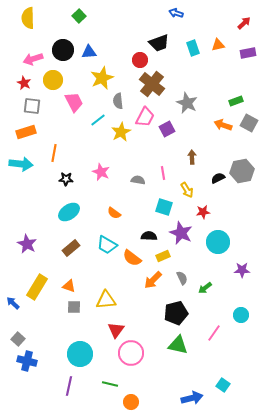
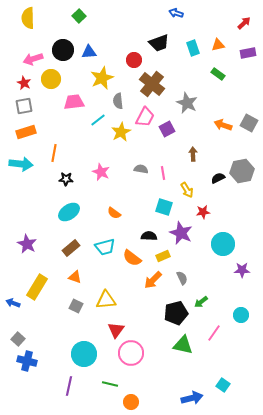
red circle at (140, 60): moved 6 px left
yellow circle at (53, 80): moved 2 px left, 1 px up
green rectangle at (236, 101): moved 18 px left, 27 px up; rotated 56 degrees clockwise
pink trapezoid at (74, 102): rotated 70 degrees counterclockwise
gray square at (32, 106): moved 8 px left; rotated 18 degrees counterclockwise
brown arrow at (192, 157): moved 1 px right, 3 px up
gray semicircle at (138, 180): moved 3 px right, 11 px up
cyan circle at (218, 242): moved 5 px right, 2 px down
cyan trapezoid at (107, 245): moved 2 px left, 2 px down; rotated 45 degrees counterclockwise
orange triangle at (69, 286): moved 6 px right, 9 px up
green arrow at (205, 288): moved 4 px left, 14 px down
blue arrow at (13, 303): rotated 24 degrees counterclockwise
gray square at (74, 307): moved 2 px right, 1 px up; rotated 24 degrees clockwise
green triangle at (178, 345): moved 5 px right
cyan circle at (80, 354): moved 4 px right
